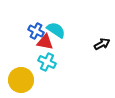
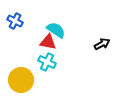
blue cross: moved 21 px left, 10 px up
red triangle: moved 3 px right
